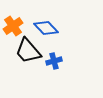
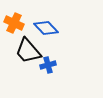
orange cross: moved 1 px right, 3 px up; rotated 30 degrees counterclockwise
blue cross: moved 6 px left, 4 px down
